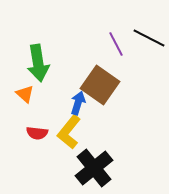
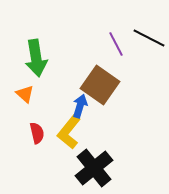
green arrow: moved 2 px left, 5 px up
blue arrow: moved 2 px right, 3 px down
red semicircle: rotated 110 degrees counterclockwise
